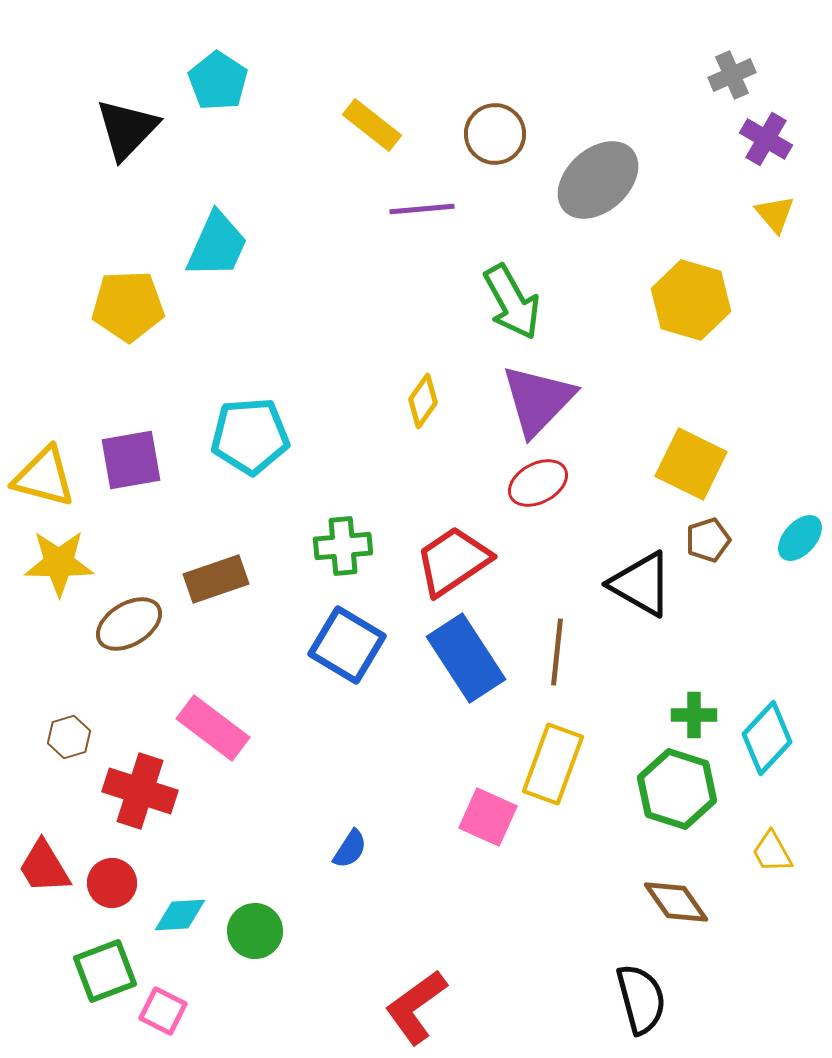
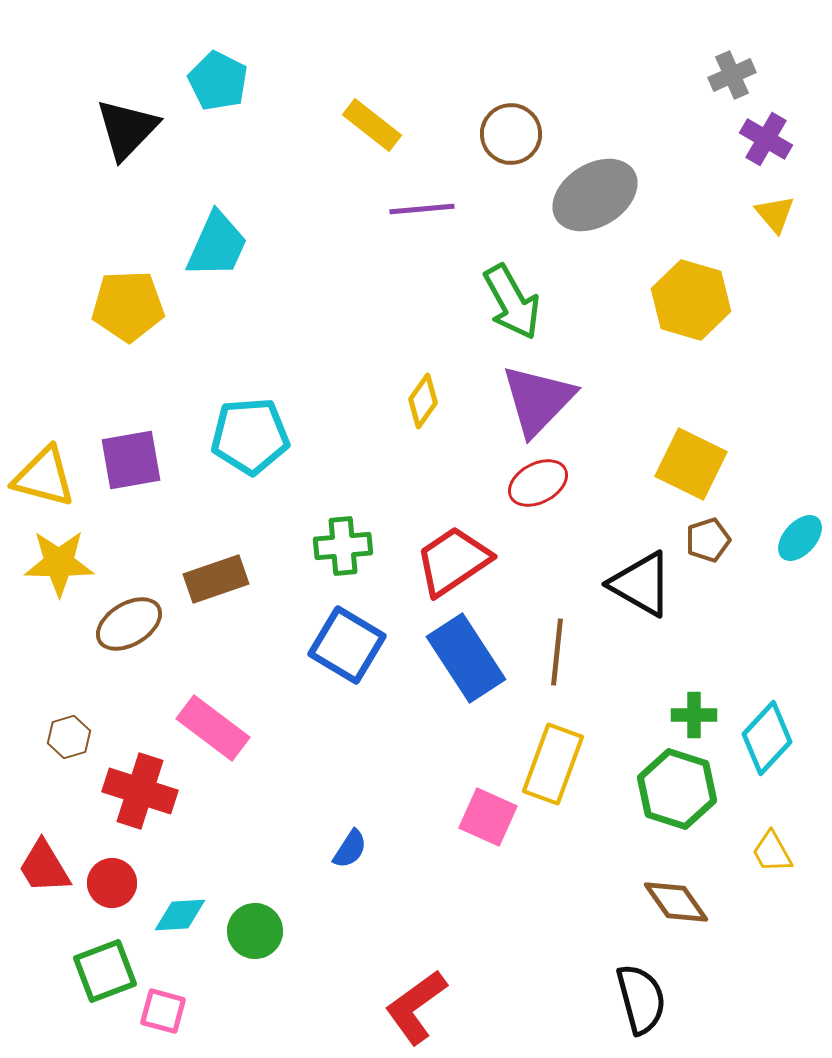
cyan pentagon at (218, 81): rotated 6 degrees counterclockwise
brown circle at (495, 134): moved 16 px right
gray ellipse at (598, 180): moved 3 px left, 15 px down; rotated 10 degrees clockwise
pink square at (163, 1011): rotated 12 degrees counterclockwise
